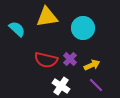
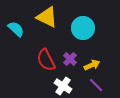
yellow triangle: rotated 35 degrees clockwise
cyan semicircle: moved 1 px left
red semicircle: rotated 50 degrees clockwise
white cross: moved 2 px right
